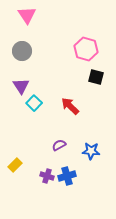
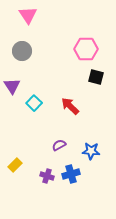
pink triangle: moved 1 px right
pink hexagon: rotated 15 degrees counterclockwise
purple triangle: moved 9 px left
blue cross: moved 4 px right, 2 px up
